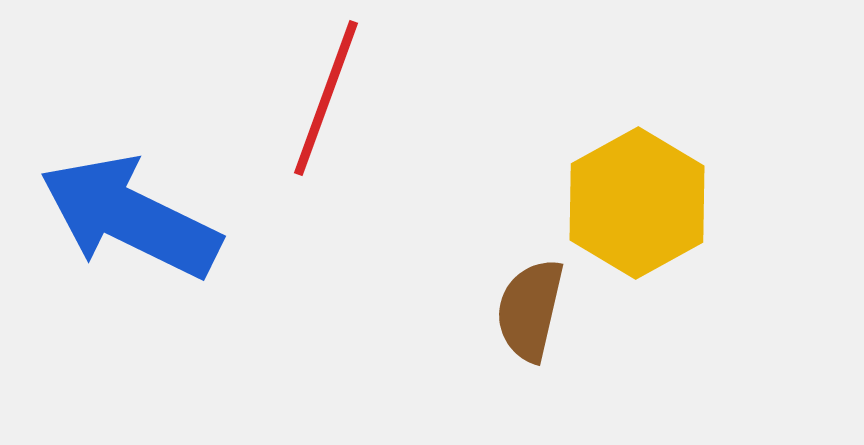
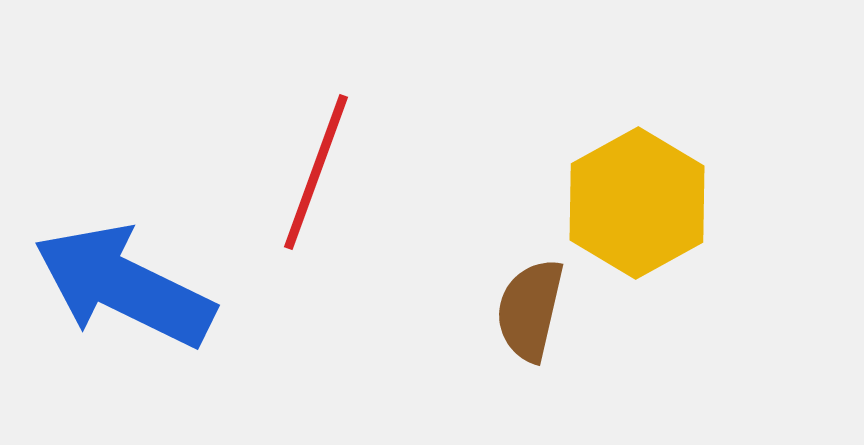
red line: moved 10 px left, 74 px down
blue arrow: moved 6 px left, 69 px down
